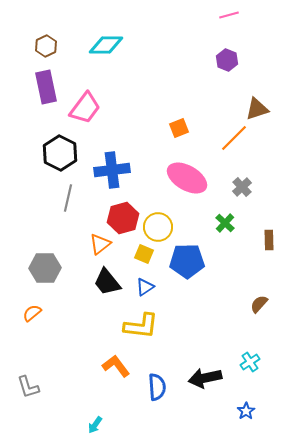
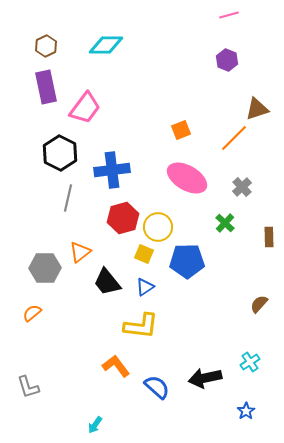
orange square: moved 2 px right, 2 px down
brown rectangle: moved 3 px up
orange triangle: moved 20 px left, 8 px down
blue semicircle: rotated 44 degrees counterclockwise
